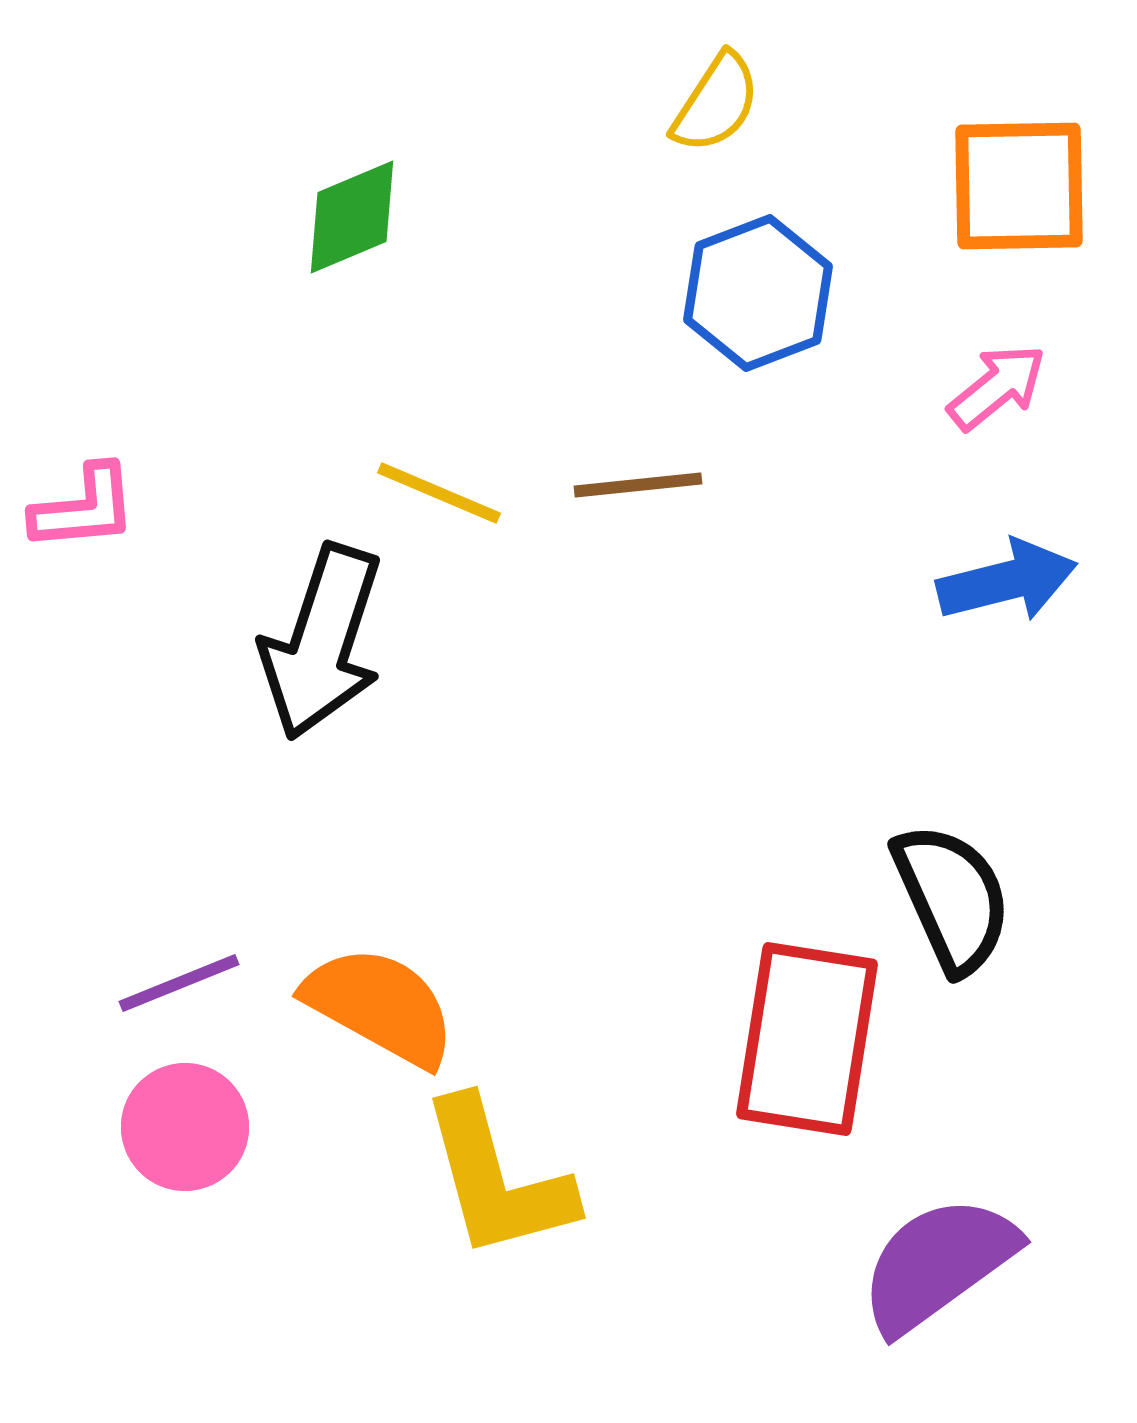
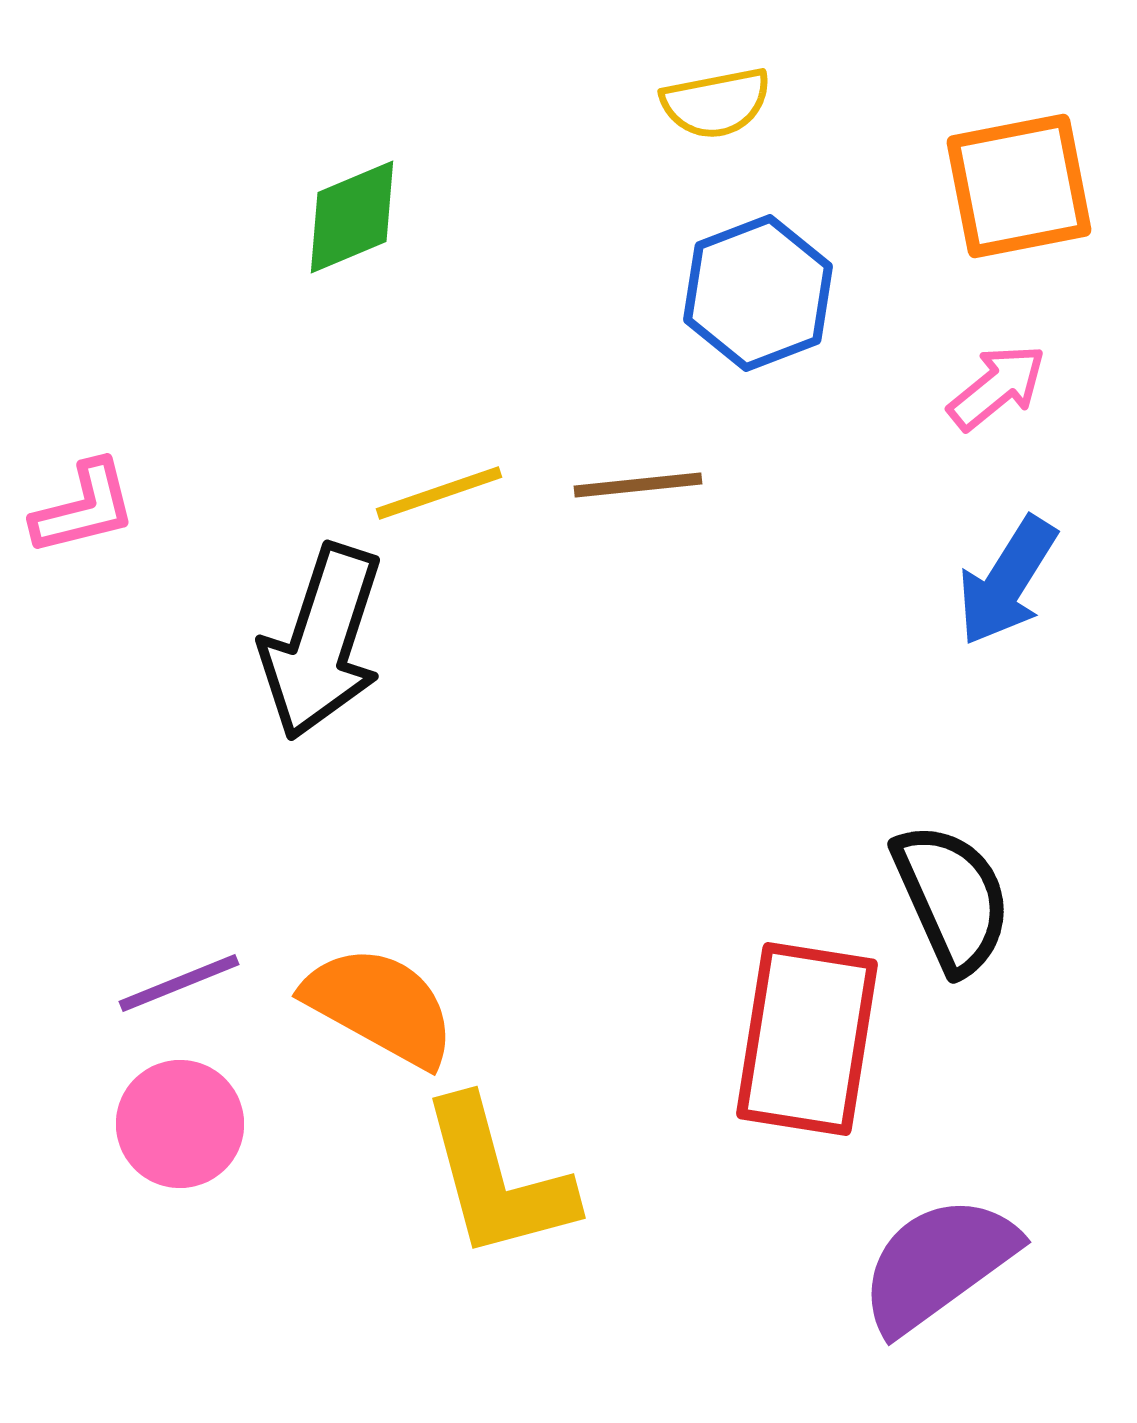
yellow semicircle: rotated 46 degrees clockwise
orange square: rotated 10 degrees counterclockwise
yellow line: rotated 42 degrees counterclockwise
pink L-shape: rotated 9 degrees counterclockwise
blue arrow: rotated 136 degrees clockwise
pink circle: moved 5 px left, 3 px up
